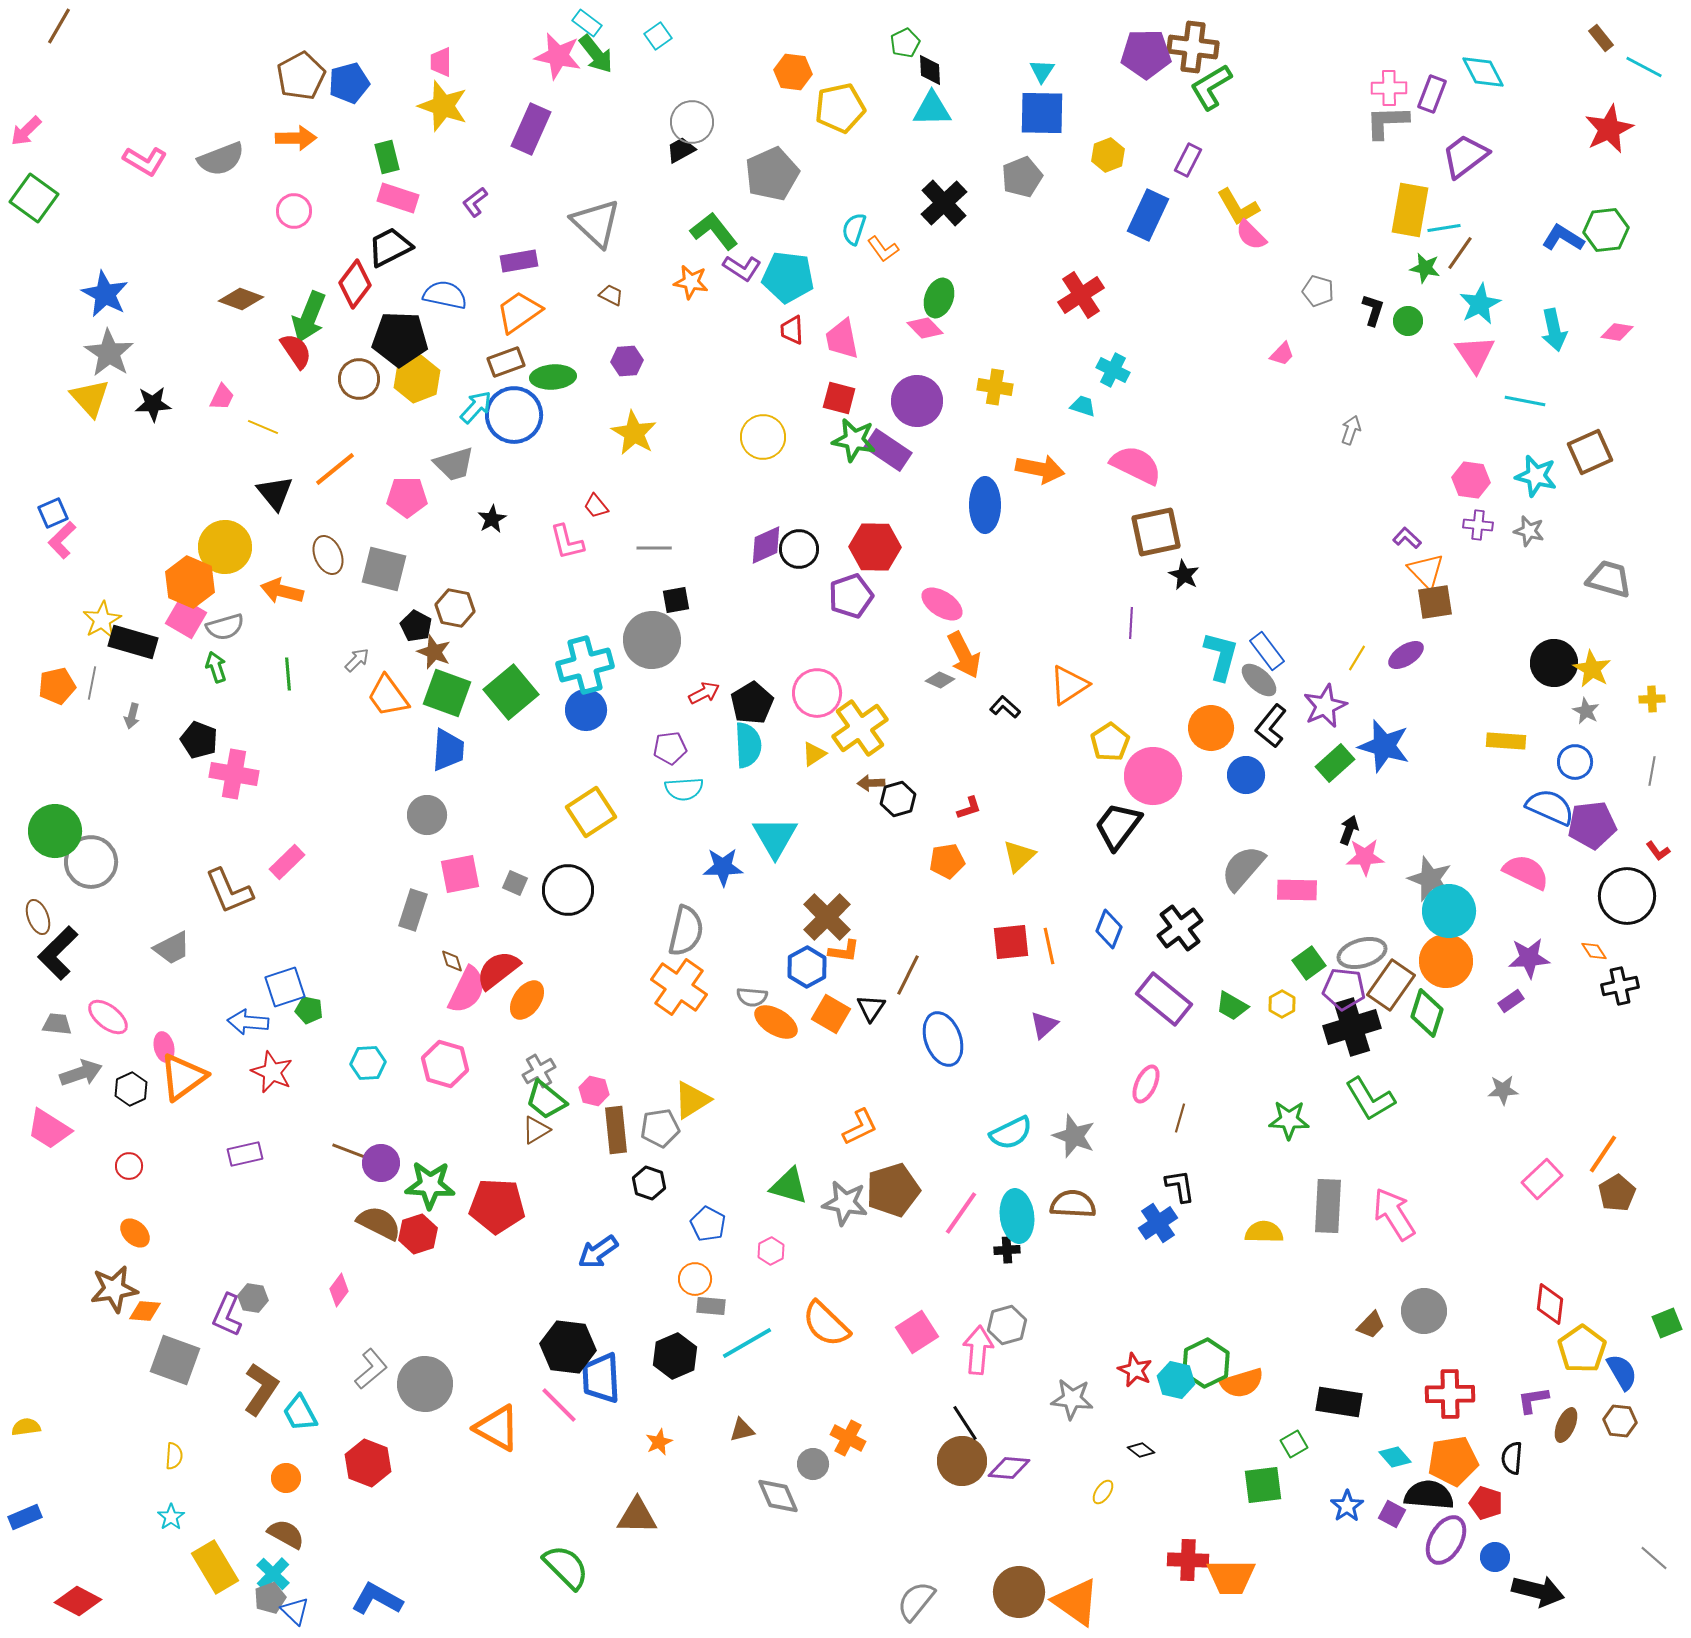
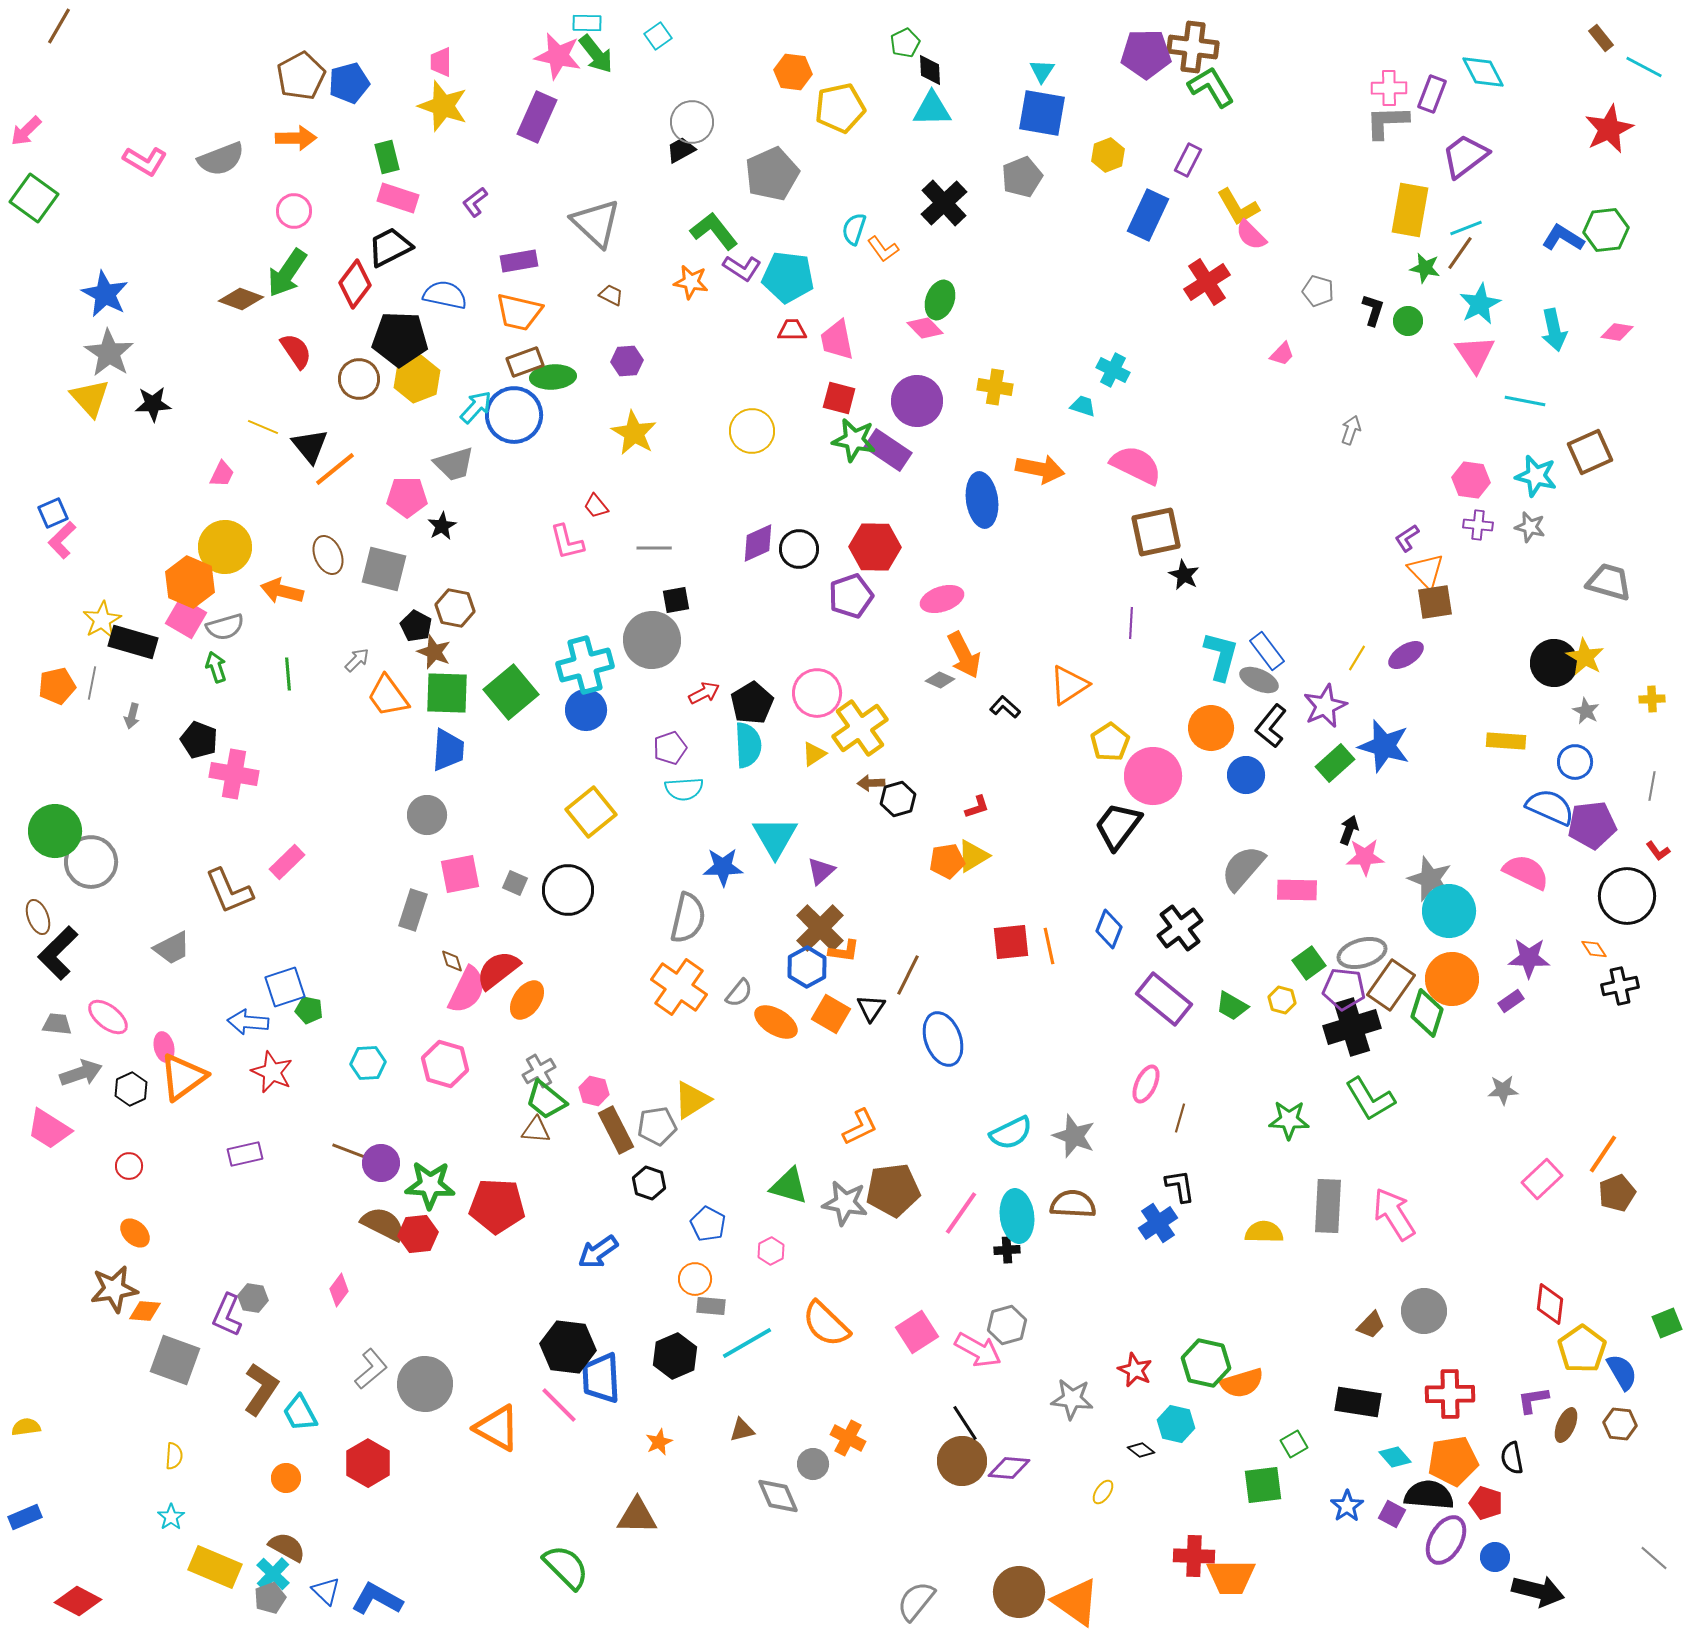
cyan rectangle at (587, 23): rotated 36 degrees counterclockwise
green L-shape at (1211, 87): rotated 90 degrees clockwise
blue square at (1042, 113): rotated 9 degrees clockwise
purple rectangle at (531, 129): moved 6 px right, 12 px up
cyan line at (1444, 228): moved 22 px right; rotated 12 degrees counterclockwise
red cross at (1081, 295): moved 126 px right, 13 px up
green ellipse at (939, 298): moved 1 px right, 2 px down
orange trapezoid at (519, 312): rotated 132 degrees counterclockwise
green arrow at (309, 317): moved 22 px left, 44 px up; rotated 12 degrees clockwise
red trapezoid at (792, 330): rotated 92 degrees clockwise
pink trapezoid at (842, 339): moved 5 px left, 1 px down
brown rectangle at (506, 362): moved 19 px right
pink trapezoid at (222, 397): moved 77 px down
yellow circle at (763, 437): moved 11 px left, 6 px up
black triangle at (275, 493): moved 35 px right, 47 px up
blue ellipse at (985, 505): moved 3 px left, 5 px up; rotated 8 degrees counterclockwise
black star at (492, 519): moved 50 px left, 7 px down
gray star at (1529, 531): moved 1 px right, 4 px up
purple L-shape at (1407, 538): rotated 76 degrees counterclockwise
purple diamond at (766, 545): moved 8 px left, 2 px up
gray trapezoid at (1609, 579): moved 3 px down
pink ellipse at (942, 604): moved 5 px up; rotated 51 degrees counterclockwise
yellow star at (1592, 669): moved 7 px left, 12 px up
gray ellipse at (1259, 680): rotated 18 degrees counterclockwise
green square at (447, 693): rotated 18 degrees counterclockwise
purple pentagon at (670, 748): rotated 12 degrees counterclockwise
gray line at (1652, 771): moved 15 px down
red L-shape at (969, 808): moved 8 px right, 1 px up
yellow square at (591, 812): rotated 6 degrees counterclockwise
yellow triangle at (1019, 856): moved 46 px left; rotated 12 degrees clockwise
brown cross at (827, 917): moved 7 px left, 11 px down
gray semicircle at (686, 931): moved 2 px right, 13 px up
orange diamond at (1594, 951): moved 2 px up
purple star at (1529, 958): rotated 6 degrees clockwise
orange circle at (1446, 961): moved 6 px right, 18 px down
gray semicircle at (752, 997): moved 13 px left, 4 px up; rotated 56 degrees counterclockwise
yellow hexagon at (1282, 1004): moved 4 px up; rotated 16 degrees counterclockwise
purple triangle at (1044, 1025): moved 223 px left, 154 px up
gray pentagon at (660, 1128): moved 3 px left, 2 px up
brown triangle at (536, 1130): rotated 36 degrees clockwise
brown rectangle at (616, 1130): rotated 21 degrees counterclockwise
brown pentagon at (893, 1190): rotated 10 degrees clockwise
brown pentagon at (1617, 1193): rotated 9 degrees clockwise
brown semicircle at (379, 1223): moved 4 px right, 1 px down
red hexagon at (418, 1234): rotated 12 degrees clockwise
pink arrow at (978, 1350): rotated 114 degrees clockwise
green hexagon at (1206, 1363): rotated 21 degrees counterclockwise
cyan hexagon at (1176, 1380): moved 44 px down
black rectangle at (1339, 1402): moved 19 px right
brown hexagon at (1620, 1421): moved 3 px down
black semicircle at (1512, 1458): rotated 16 degrees counterclockwise
red hexagon at (368, 1463): rotated 9 degrees clockwise
brown semicircle at (286, 1534): moved 1 px right, 13 px down
red cross at (1188, 1560): moved 6 px right, 4 px up
yellow rectangle at (215, 1567): rotated 36 degrees counterclockwise
blue triangle at (295, 1611): moved 31 px right, 20 px up
